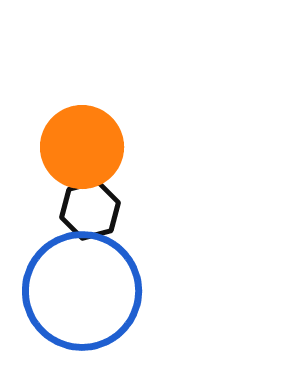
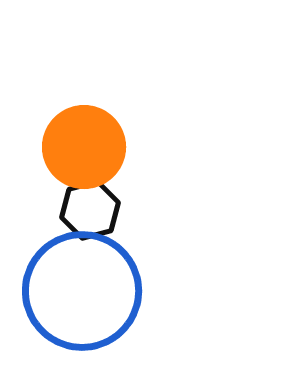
orange circle: moved 2 px right
